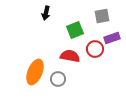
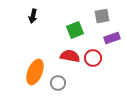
black arrow: moved 13 px left, 3 px down
red circle: moved 2 px left, 9 px down
gray circle: moved 4 px down
